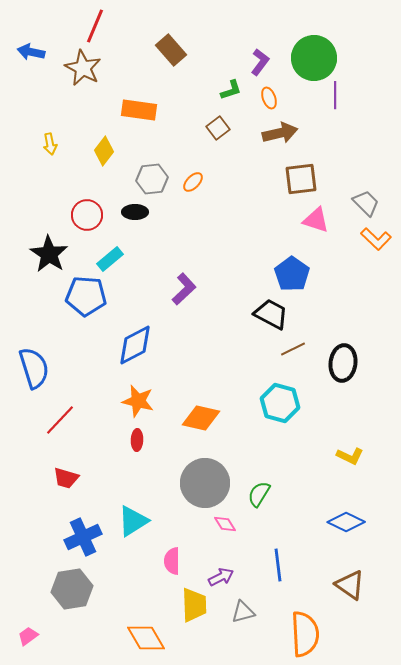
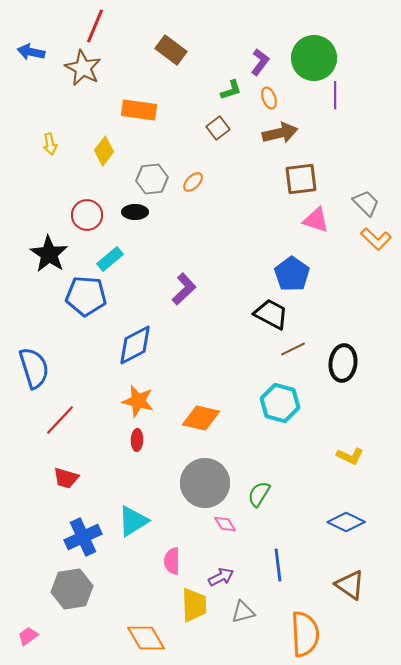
brown rectangle at (171, 50): rotated 12 degrees counterclockwise
